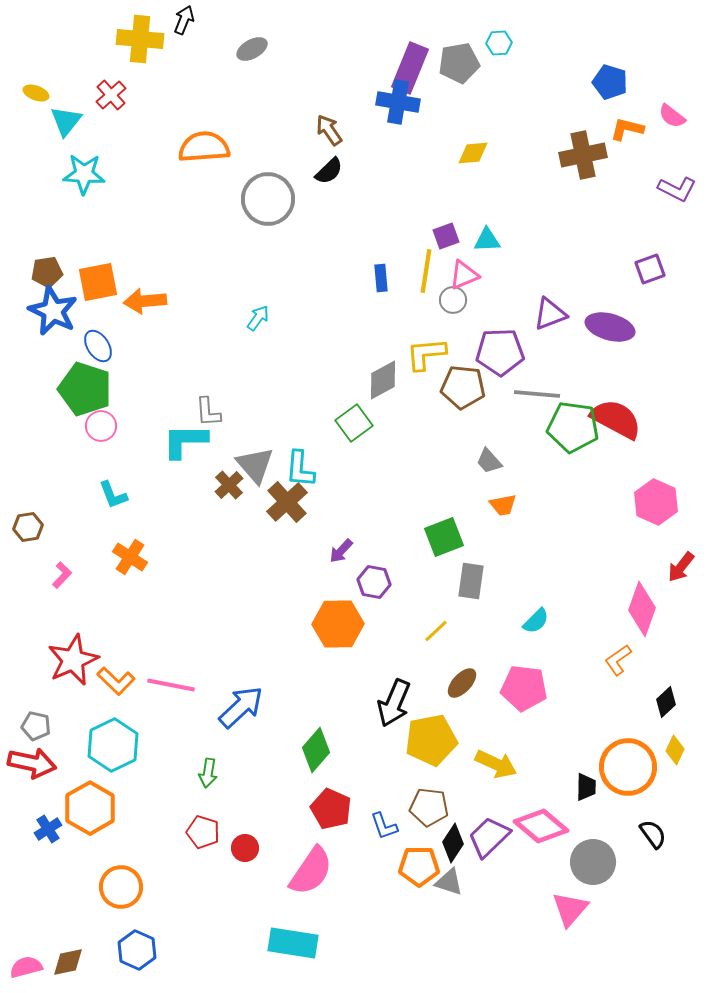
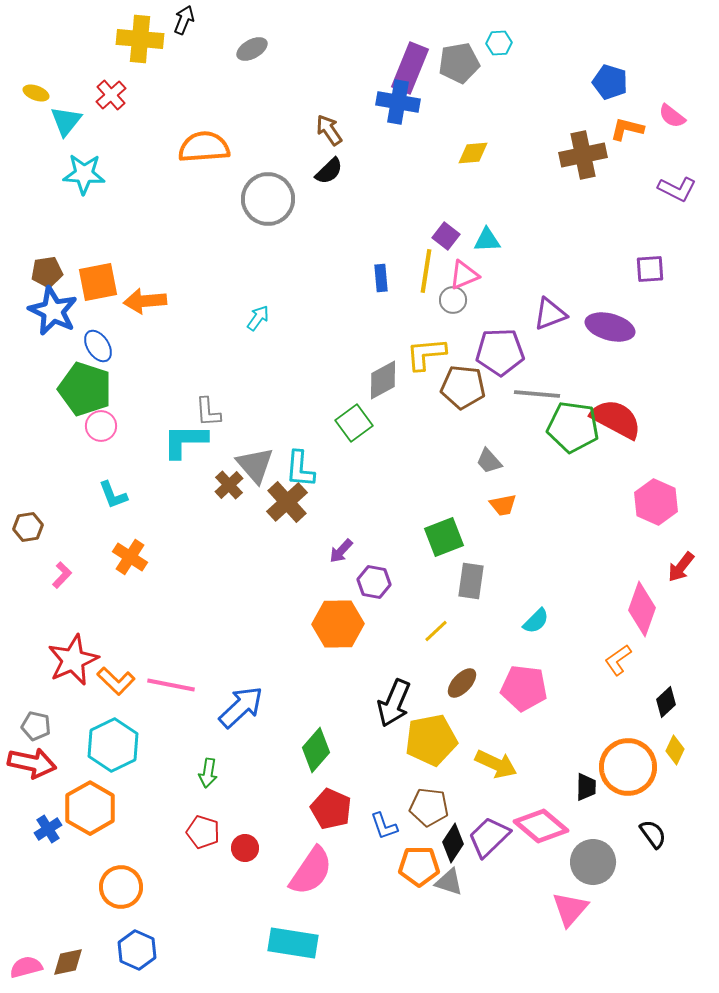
purple square at (446, 236): rotated 32 degrees counterclockwise
purple square at (650, 269): rotated 16 degrees clockwise
